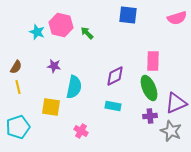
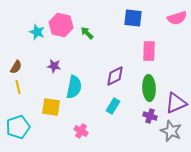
blue square: moved 5 px right, 3 px down
pink rectangle: moved 4 px left, 10 px up
green ellipse: rotated 20 degrees clockwise
cyan rectangle: rotated 70 degrees counterclockwise
purple cross: rotated 24 degrees clockwise
